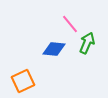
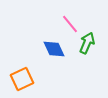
blue diamond: rotated 60 degrees clockwise
orange square: moved 1 px left, 2 px up
